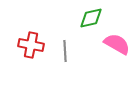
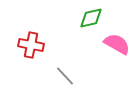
gray line: moved 25 px down; rotated 40 degrees counterclockwise
